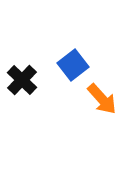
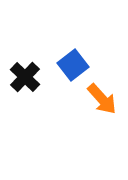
black cross: moved 3 px right, 3 px up
